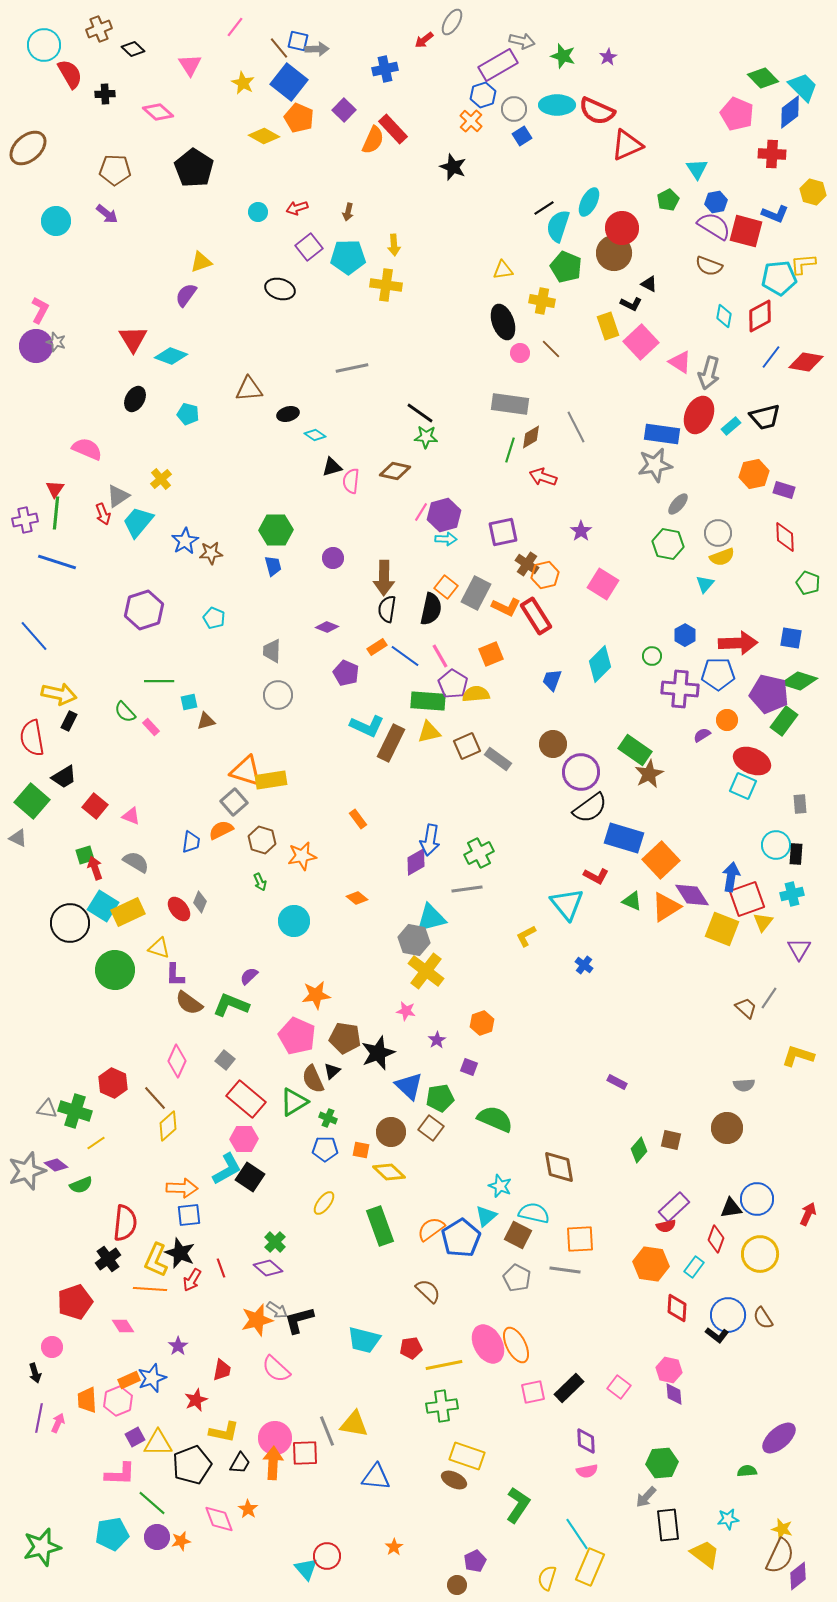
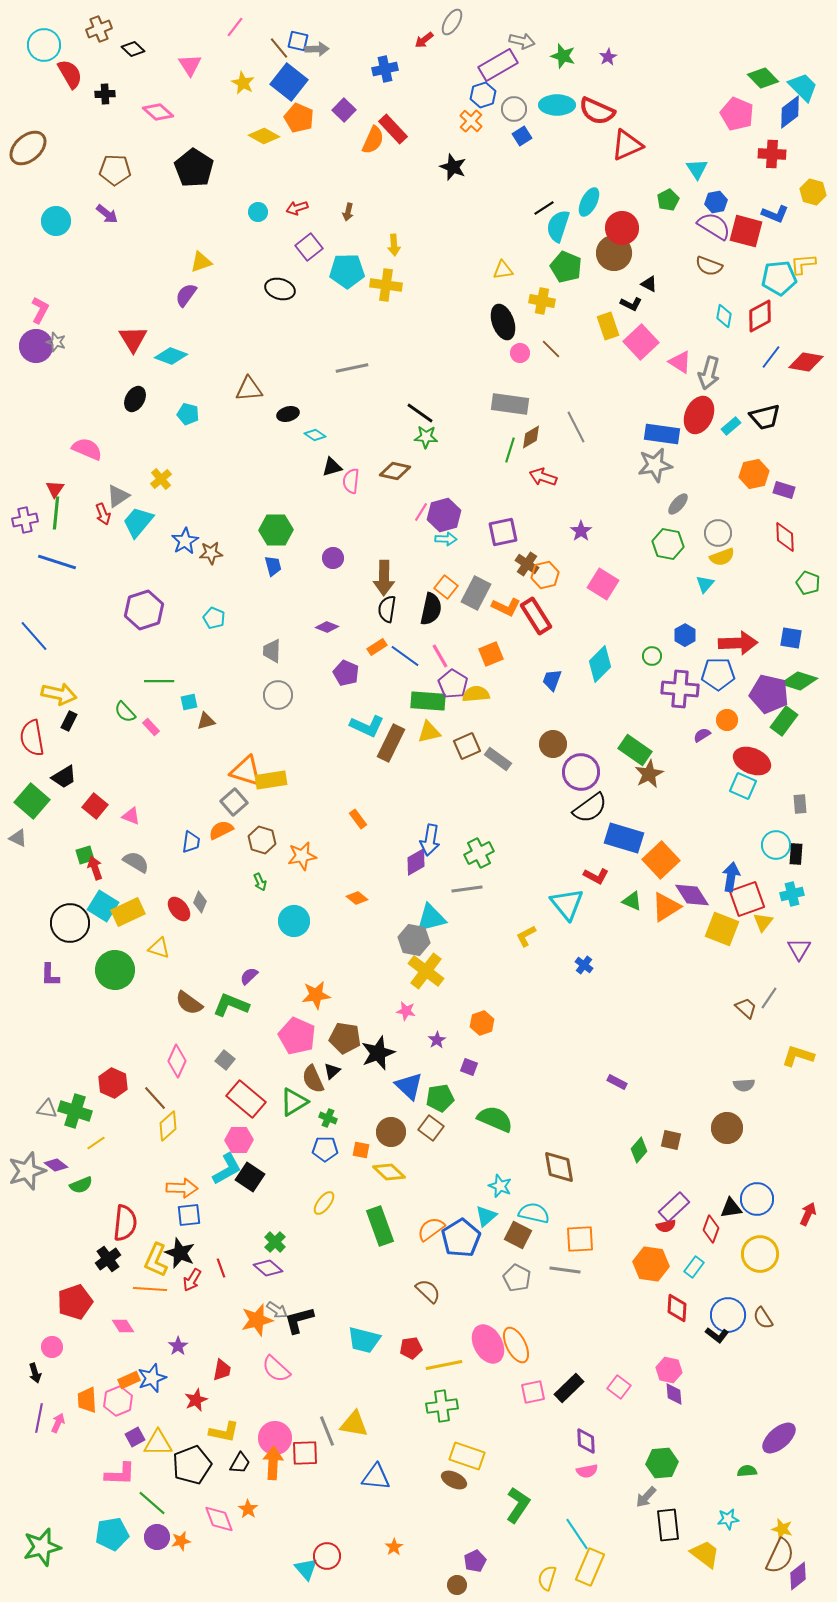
cyan pentagon at (348, 257): moved 1 px left, 14 px down
purple L-shape at (175, 975): moved 125 px left
pink hexagon at (244, 1139): moved 5 px left, 1 px down
red diamond at (716, 1239): moved 5 px left, 10 px up
